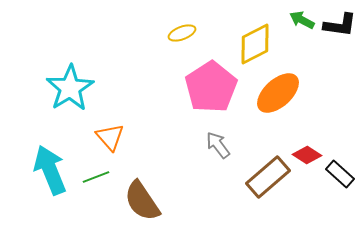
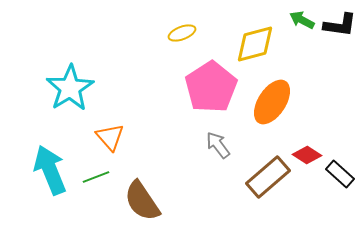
yellow diamond: rotated 12 degrees clockwise
orange ellipse: moved 6 px left, 9 px down; rotated 15 degrees counterclockwise
